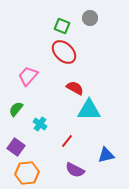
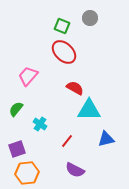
purple square: moved 1 px right, 2 px down; rotated 36 degrees clockwise
blue triangle: moved 16 px up
